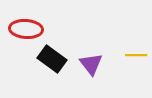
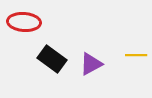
red ellipse: moved 2 px left, 7 px up
purple triangle: rotated 40 degrees clockwise
